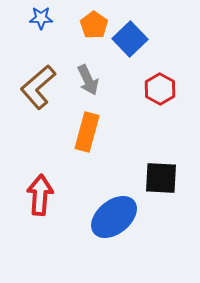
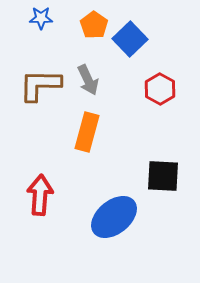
brown L-shape: moved 2 px right, 2 px up; rotated 42 degrees clockwise
black square: moved 2 px right, 2 px up
